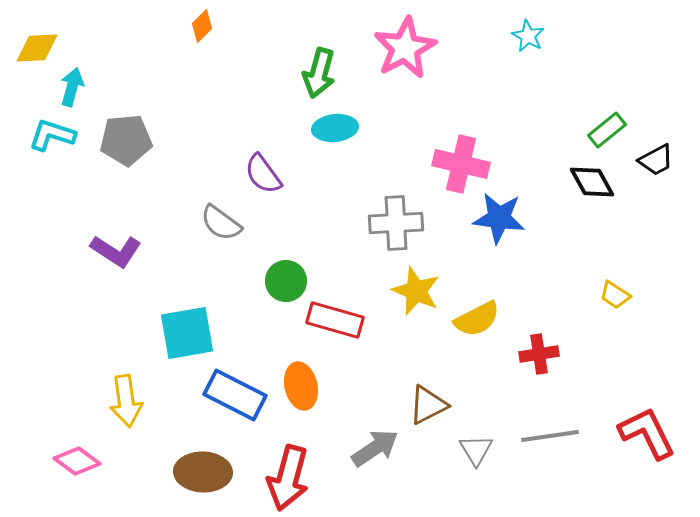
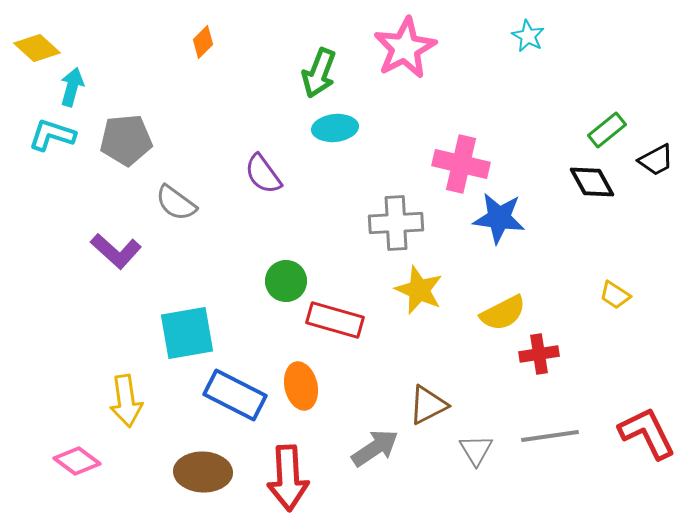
orange diamond: moved 1 px right, 16 px down
yellow diamond: rotated 45 degrees clockwise
green arrow: rotated 6 degrees clockwise
gray semicircle: moved 45 px left, 20 px up
purple L-shape: rotated 9 degrees clockwise
yellow star: moved 3 px right, 1 px up
yellow semicircle: moved 26 px right, 6 px up
red arrow: rotated 18 degrees counterclockwise
